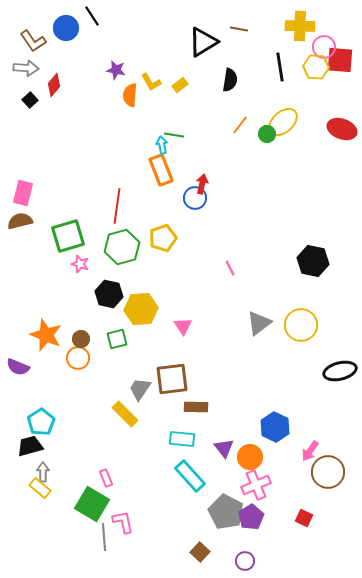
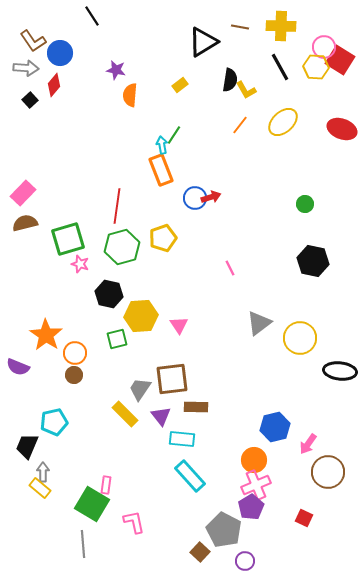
yellow cross at (300, 26): moved 19 px left
blue circle at (66, 28): moved 6 px left, 25 px down
brown line at (239, 29): moved 1 px right, 2 px up
red square at (340, 60): rotated 28 degrees clockwise
black line at (280, 67): rotated 20 degrees counterclockwise
yellow L-shape at (151, 82): moved 95 px right, 8 px down
green circle at (267, 134): moved 38 px right, 70 px down
green line at (174, 135): rotated 66 degrees counterclockwise
red arrow at (202, 184): moved 9 px right, 13 px down; rotated 60 degrees clockwise
pink rectangle at (23, 193): rotated 30 degrees clockwise
brown semicircle at (20, 221): moved 5 px right, 2 px down
green square at (68, 236): moved 3 px down
yellow hexagon at (141, 309): moved 7 px down
yellow circle at (301, 325): moved 1 px left, 13 px down
pink triangle at (183, 326): moved 4 px left, 1 px up
orange star at (46, 335): rotated 12 degrees clockwise
brown circle at (81, 339): moved 7 px left, 36 px down
orange circle at (78, 358): moved 3 px left, 5 px up
black ellipse at (340, 371): rotated 20 degrees clockwise
cyan pentagon at (41, 422): moved 13 px right; rotated 20 degrees clockwise
blue hexagon at (275, 427): rotated 20 degrees clockwise
black trapezoid at (30, 446): moved 3 px left; rotated 52 degrees counterclockwise
purple triangle at (224, 448): moved 63 px left, 32 px up
pink arrow at (310, 451): moved 2 px left, 7 px up
orange circle at (250, 457): moved 4 px right, 3 px down
pink rectangle at (106, 478): moved 7 px down; rotated 30 degrees clockwise
gray pentagon at (226, 512): moved 2 px left, 18 px down
purple pentagon at (251, 517): moved 10 px up
pink L-shape at (123, 522): moved 11 px right
gray line at (104, 537): moved 21 px left, 7 px down
